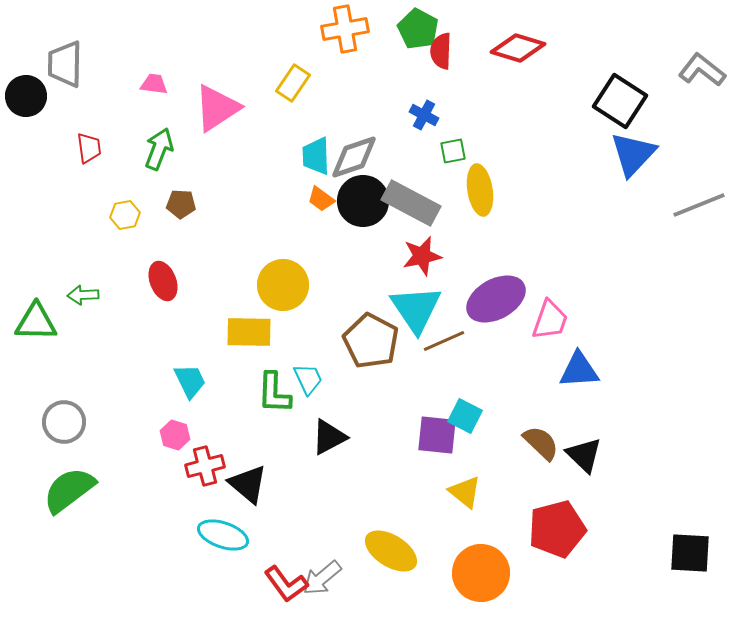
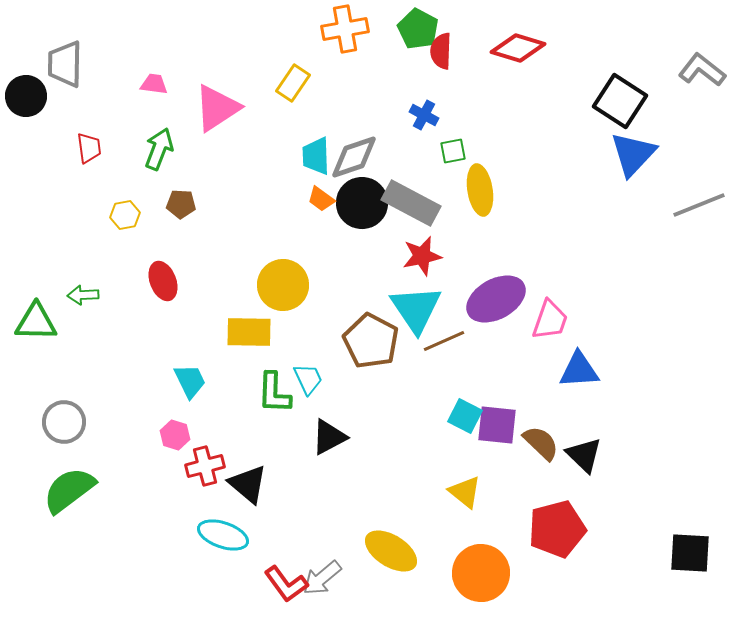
black circle at (363, 201): moved 1 px left, 2 px down
purple square at (437, 435): moved 60 px right, 10 px up
